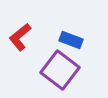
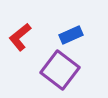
blue rectangle: moved 5 px up; rotated 45 degrees counterclockwise
